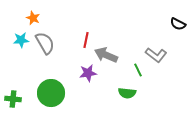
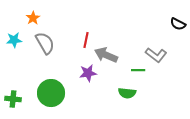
orange star: rotated 16 degrees clockwise
cyan star: moved 7 px left
green line: rotated 64 degrees counterclockwise
